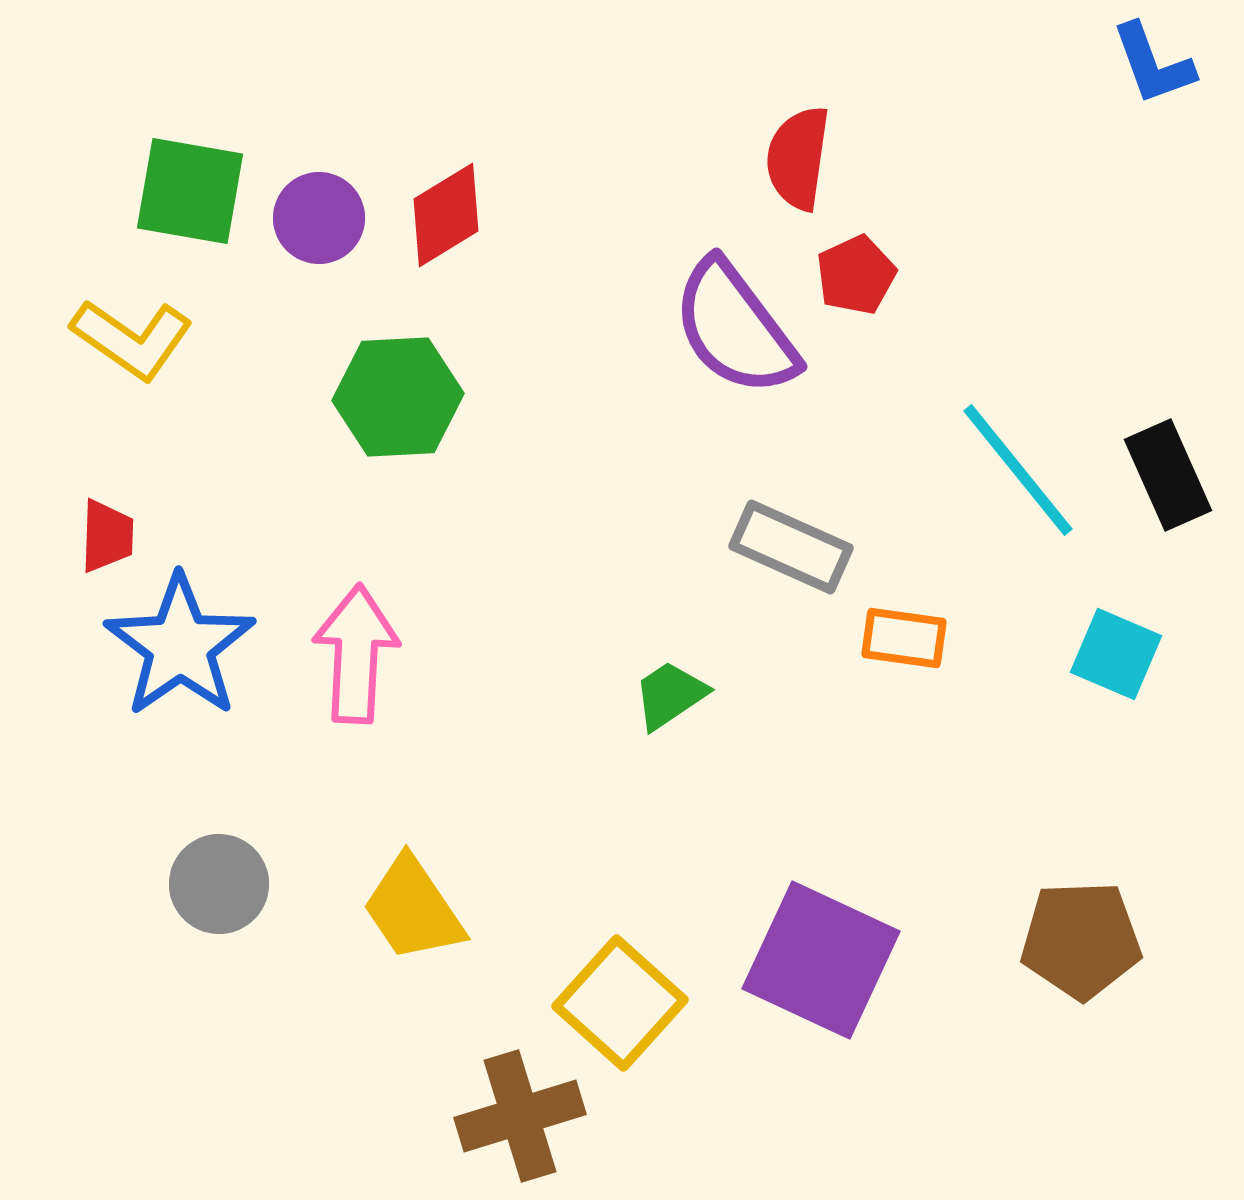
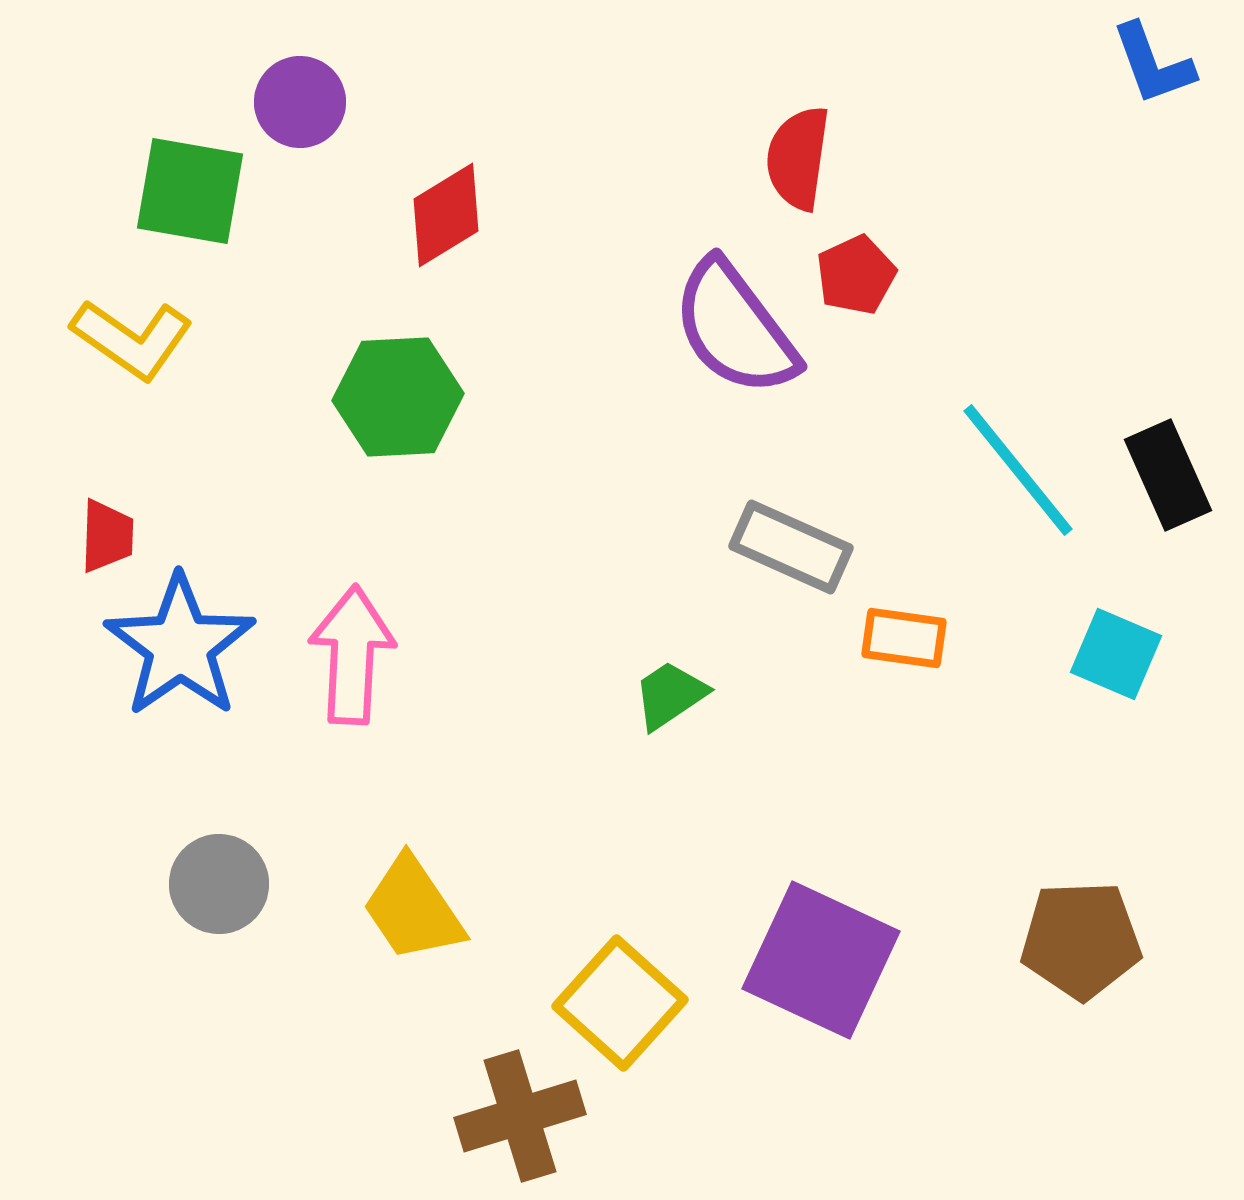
purple circle: moved 19 px left, 116 px up
pink arrow: moved 4 px left, 1 px down
